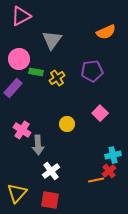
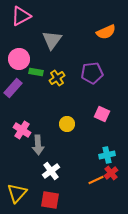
purple pentagon: moved 2 px down
pink square: moved 2 px right, 1 px down; rotated 21 degrees counterclockwise
cyan cross: moved 6 px left
red cross: moved 2 px right, 2 px down
orange line: rotated 14 degrees counterclockwise
